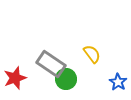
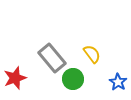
gray rectangle: moved 1 px right, 6 px up; rotated 16 degrees clockwise
green circle: moved 7 px right
